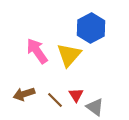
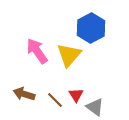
brown arrow: rotated 35 degrees clockwise
